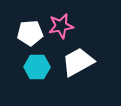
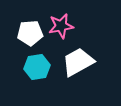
cyan hexagon: rotated 10 degrees counterclockwise
